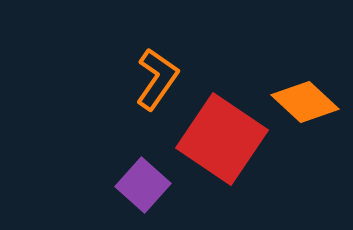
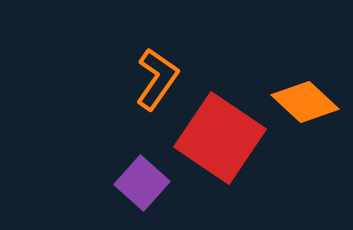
red square: moved 2 px left, 1 px up
purple square: moved 1 px left, 2 px up
